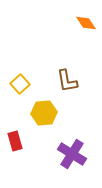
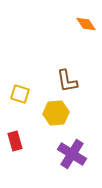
orange diamond: moved 1 px down
yellow square: moved 10 px down; rotated 30 degrees counterclockwise
yellow hexagon: moved 12 px right
